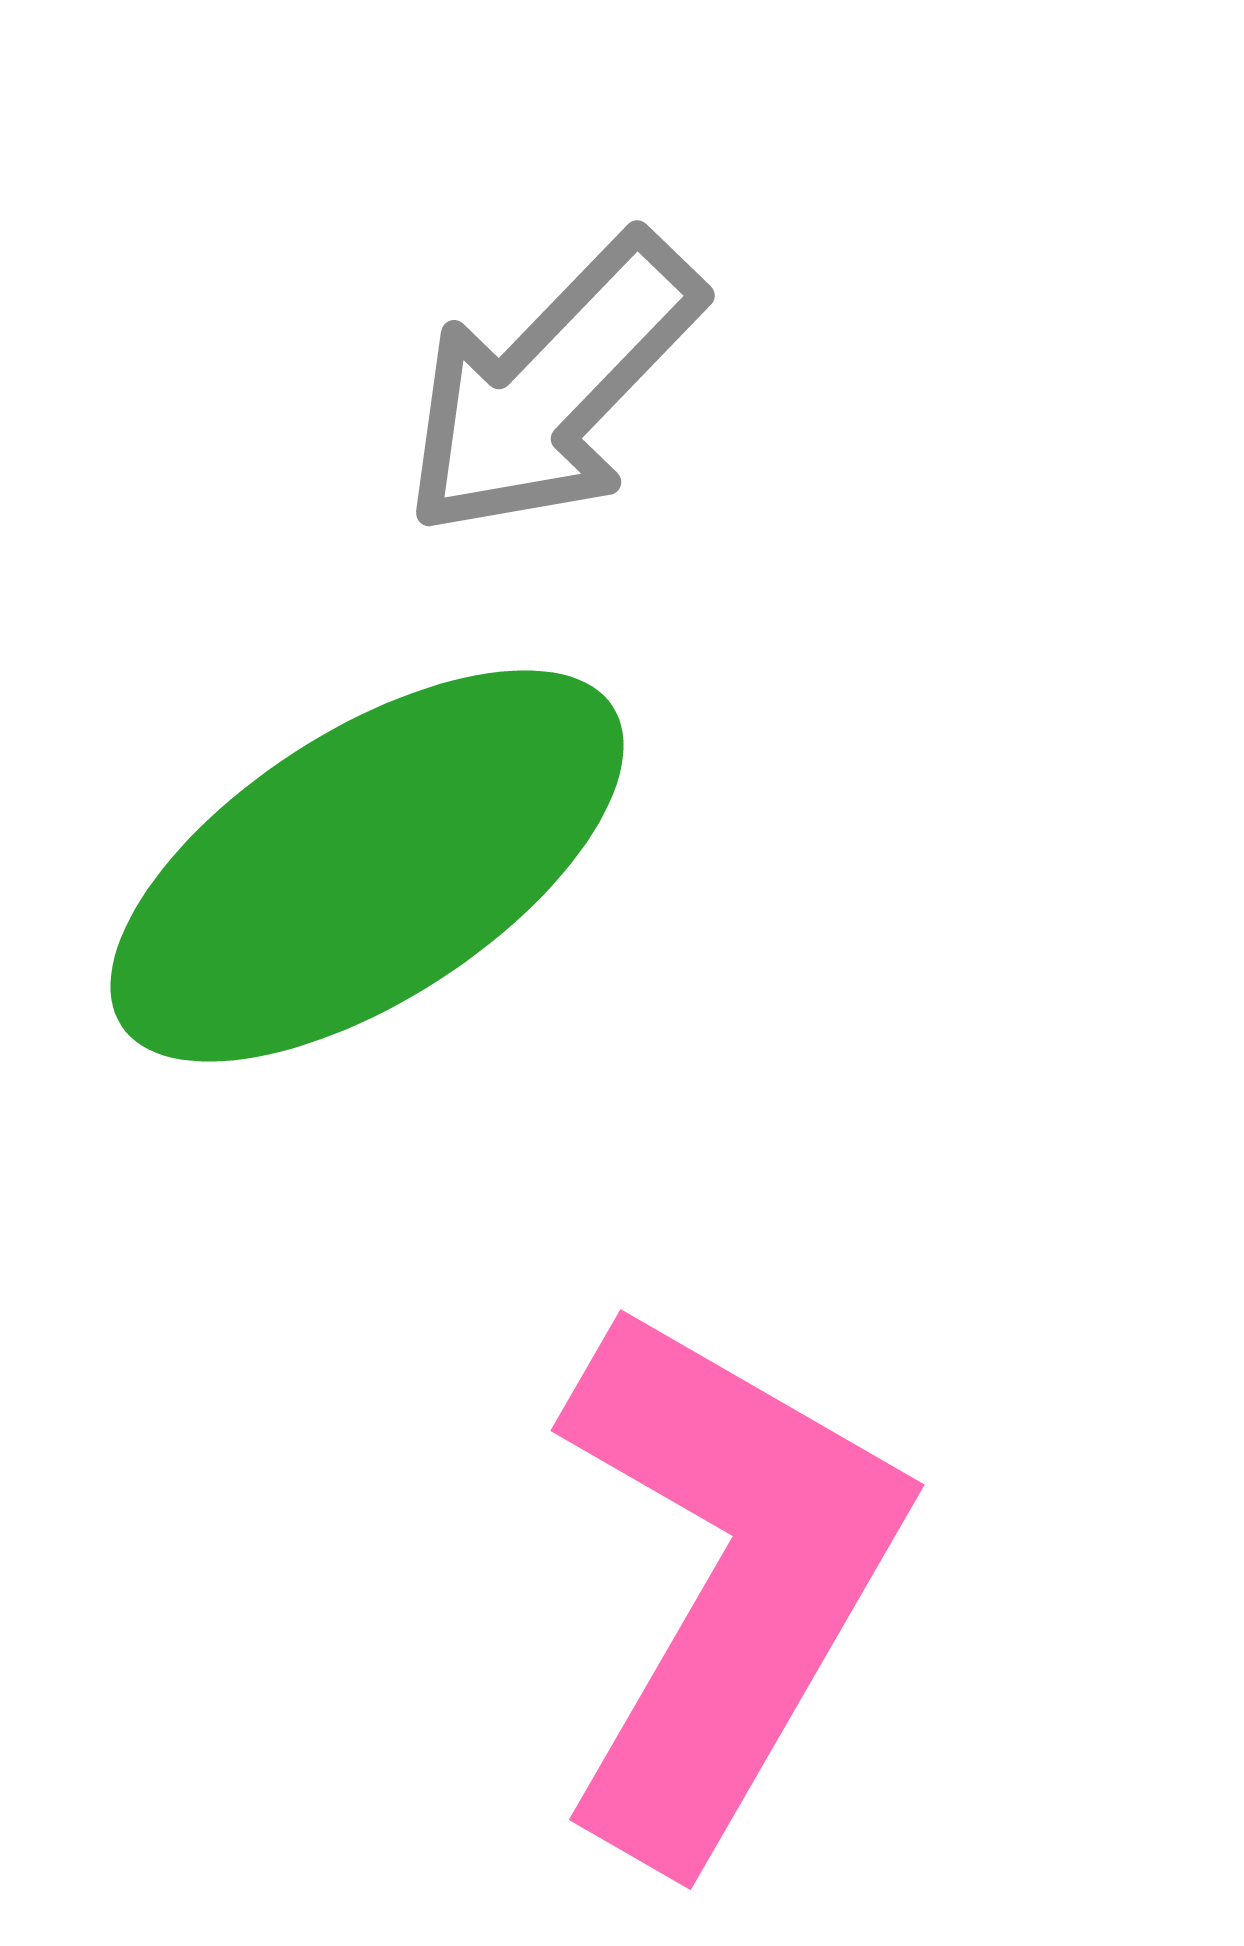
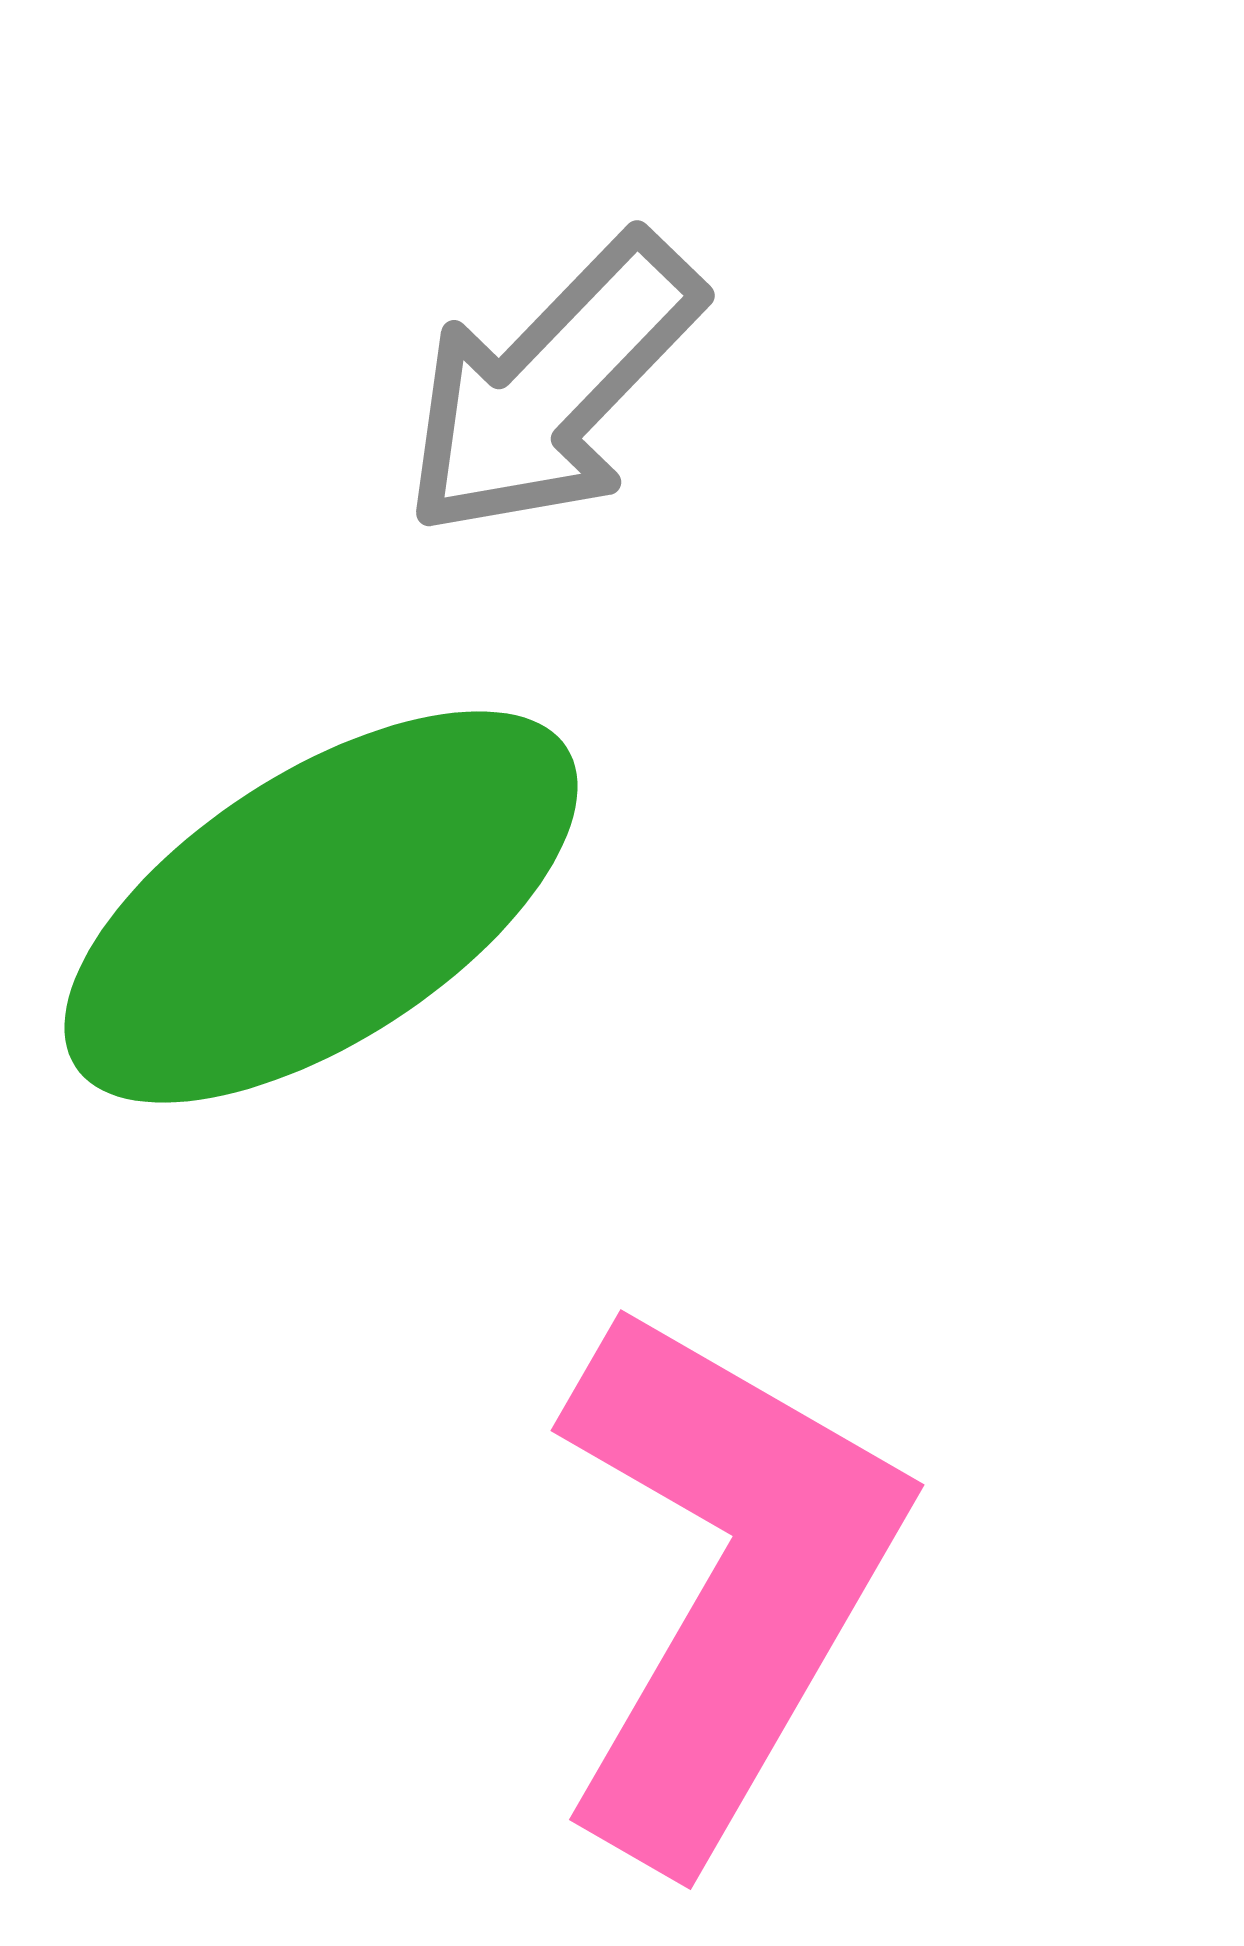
green ellipse: moved 46 px left, 41 px down
